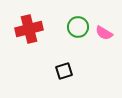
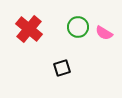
red cross: rotated 36 degrees counterclockwise
black square: moved 2 px left, 3 px up
